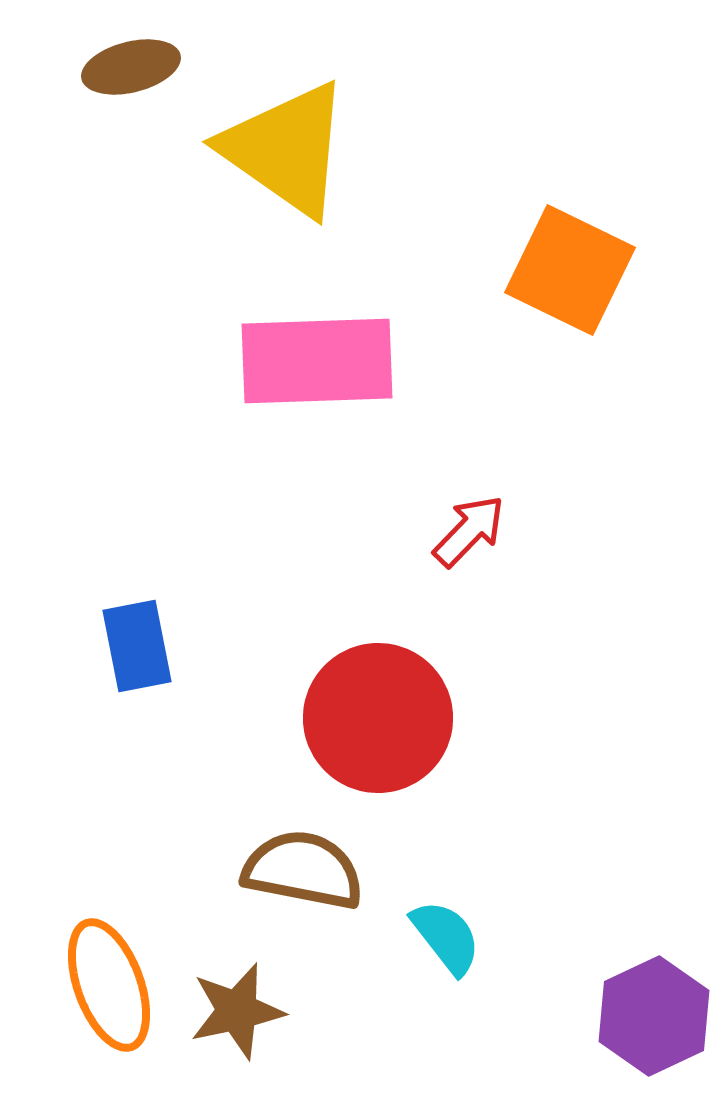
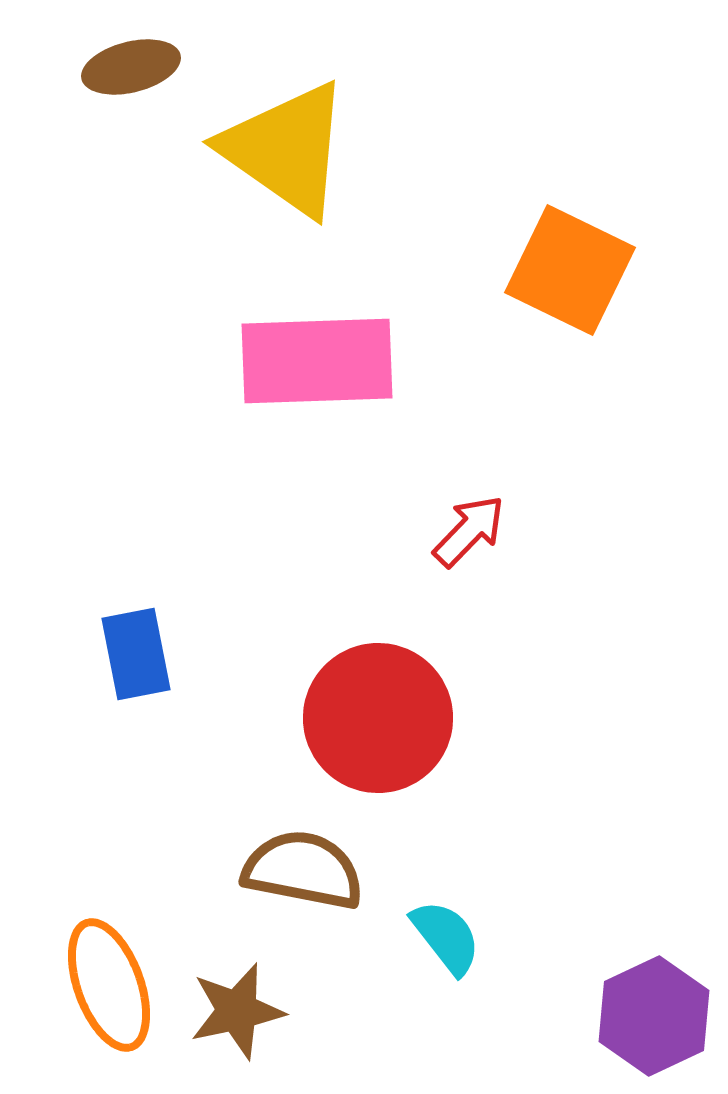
blue rectangle: moved 1 px left, 8 px down
